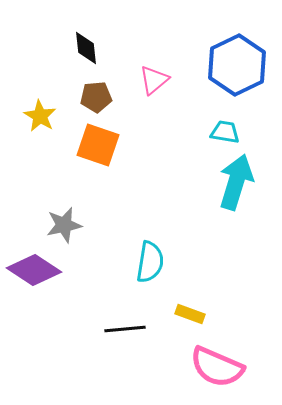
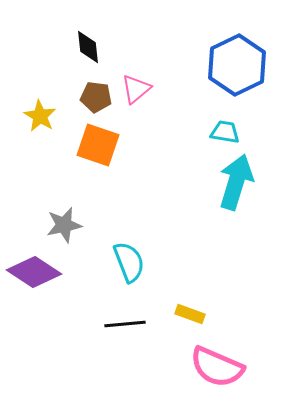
black diamond: moved 2 px right, 1 px up
pink triangle: moved 18 px left, 9 px down
brown pentagon: rotated 12 degrees clockwise
cyan semicircle: moved 21 px left; rotated 30 degrees counterclockwise
purple diamond: moved 2 px down
black line: moved 5 px up
